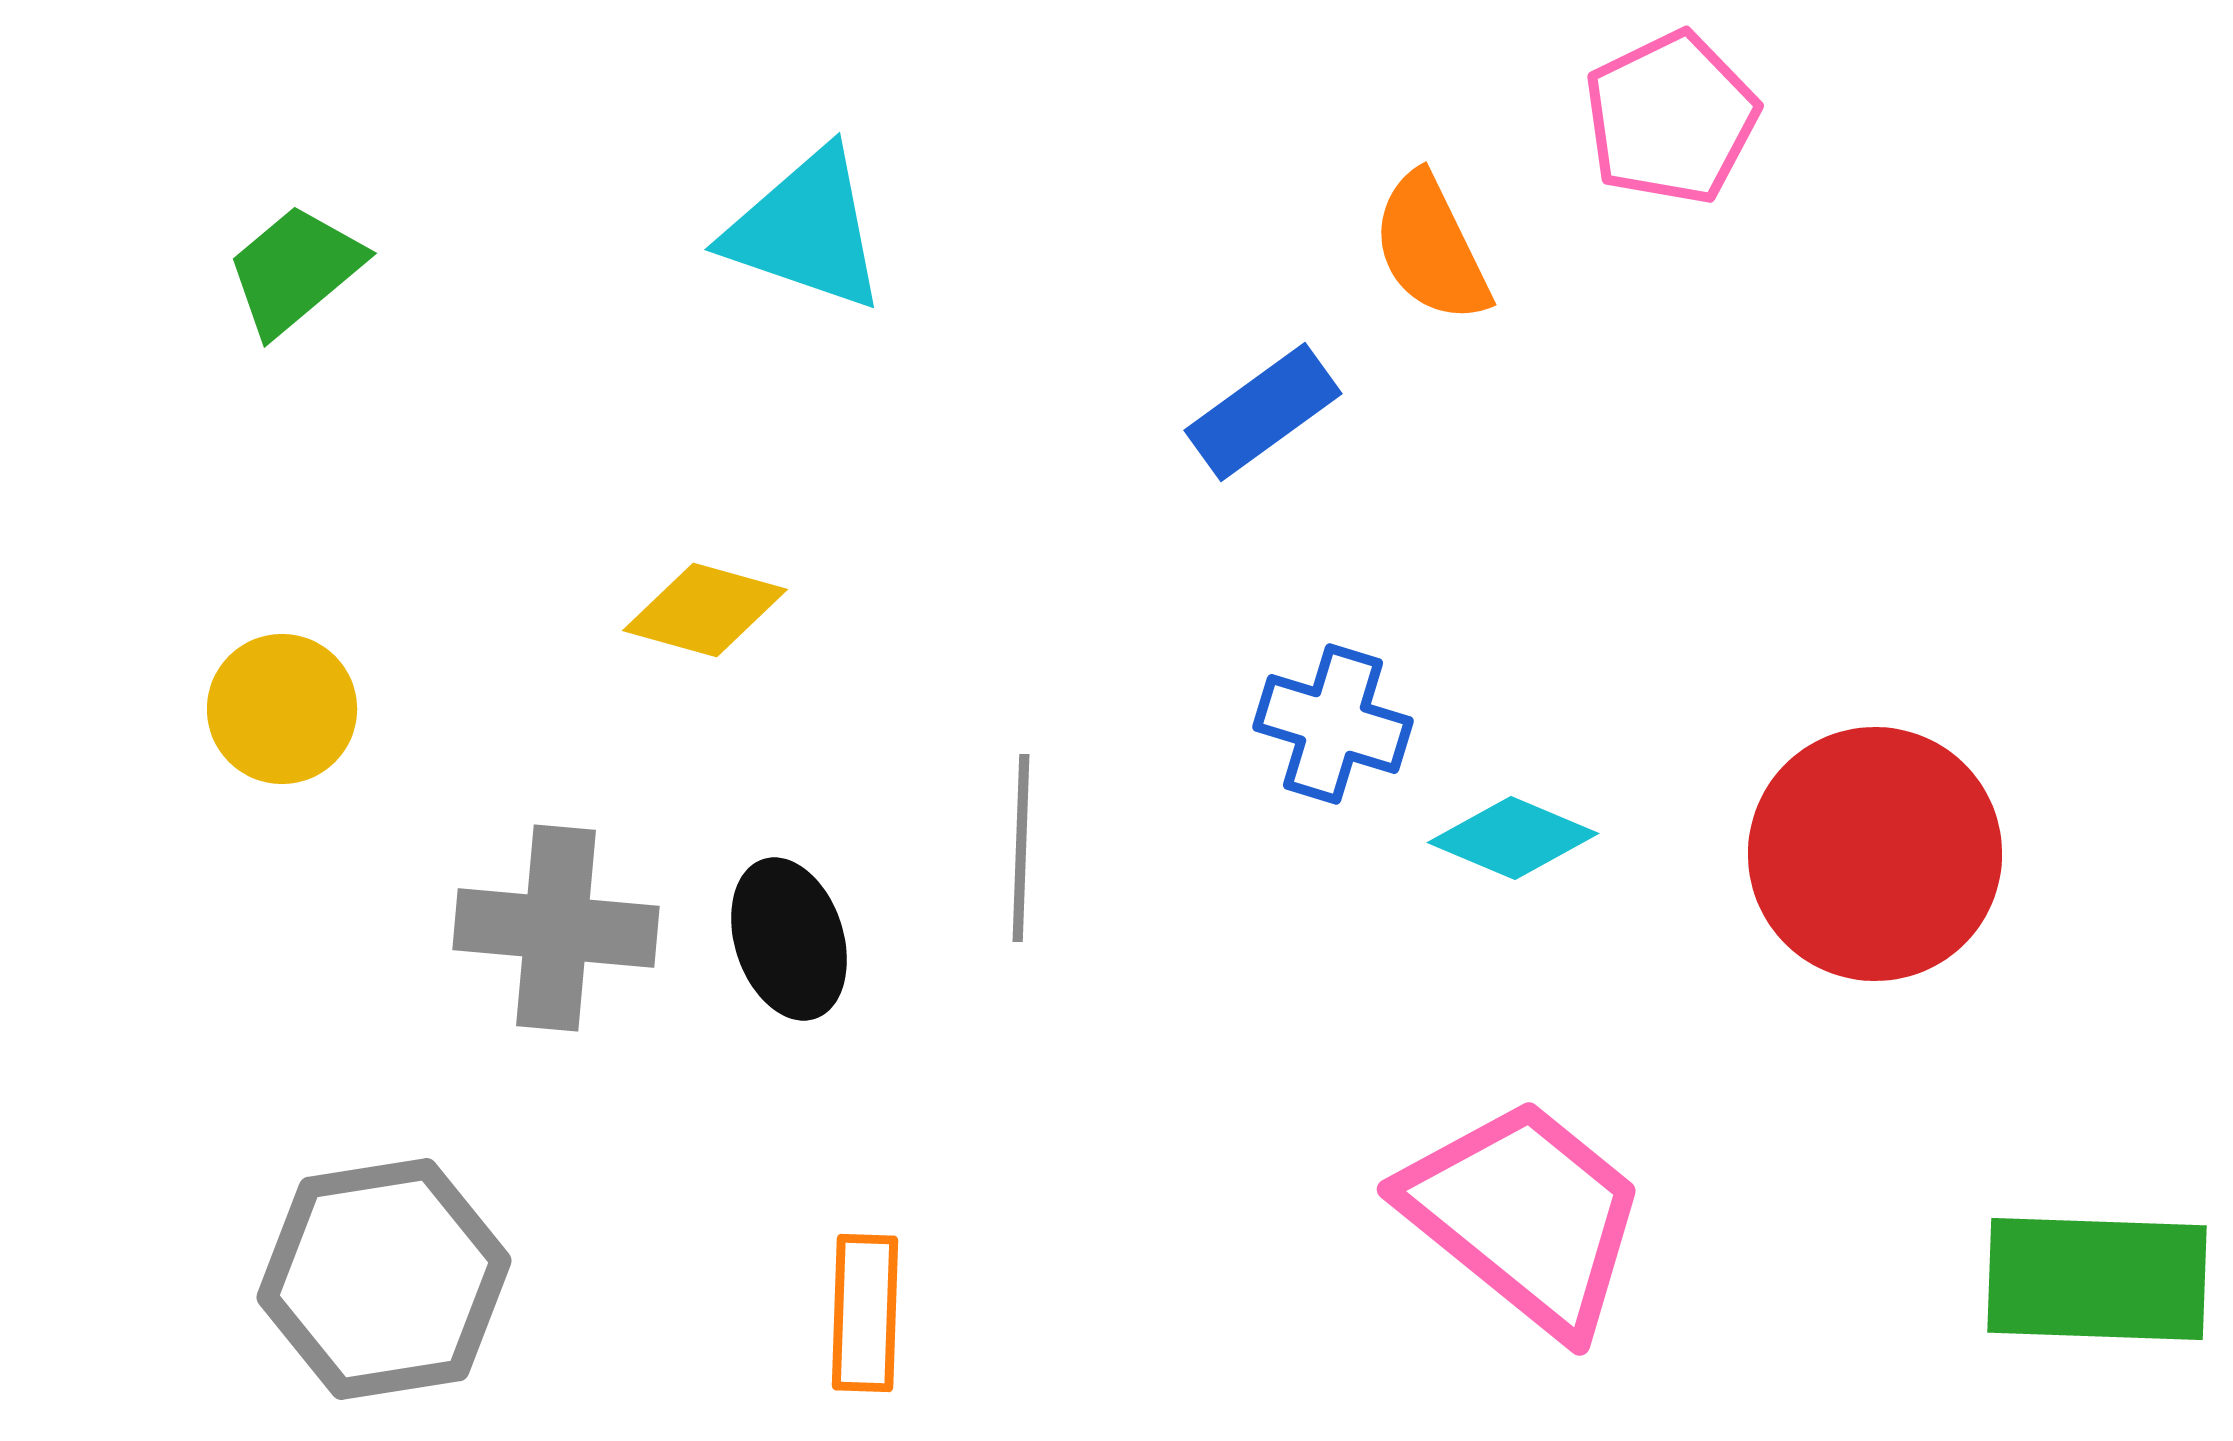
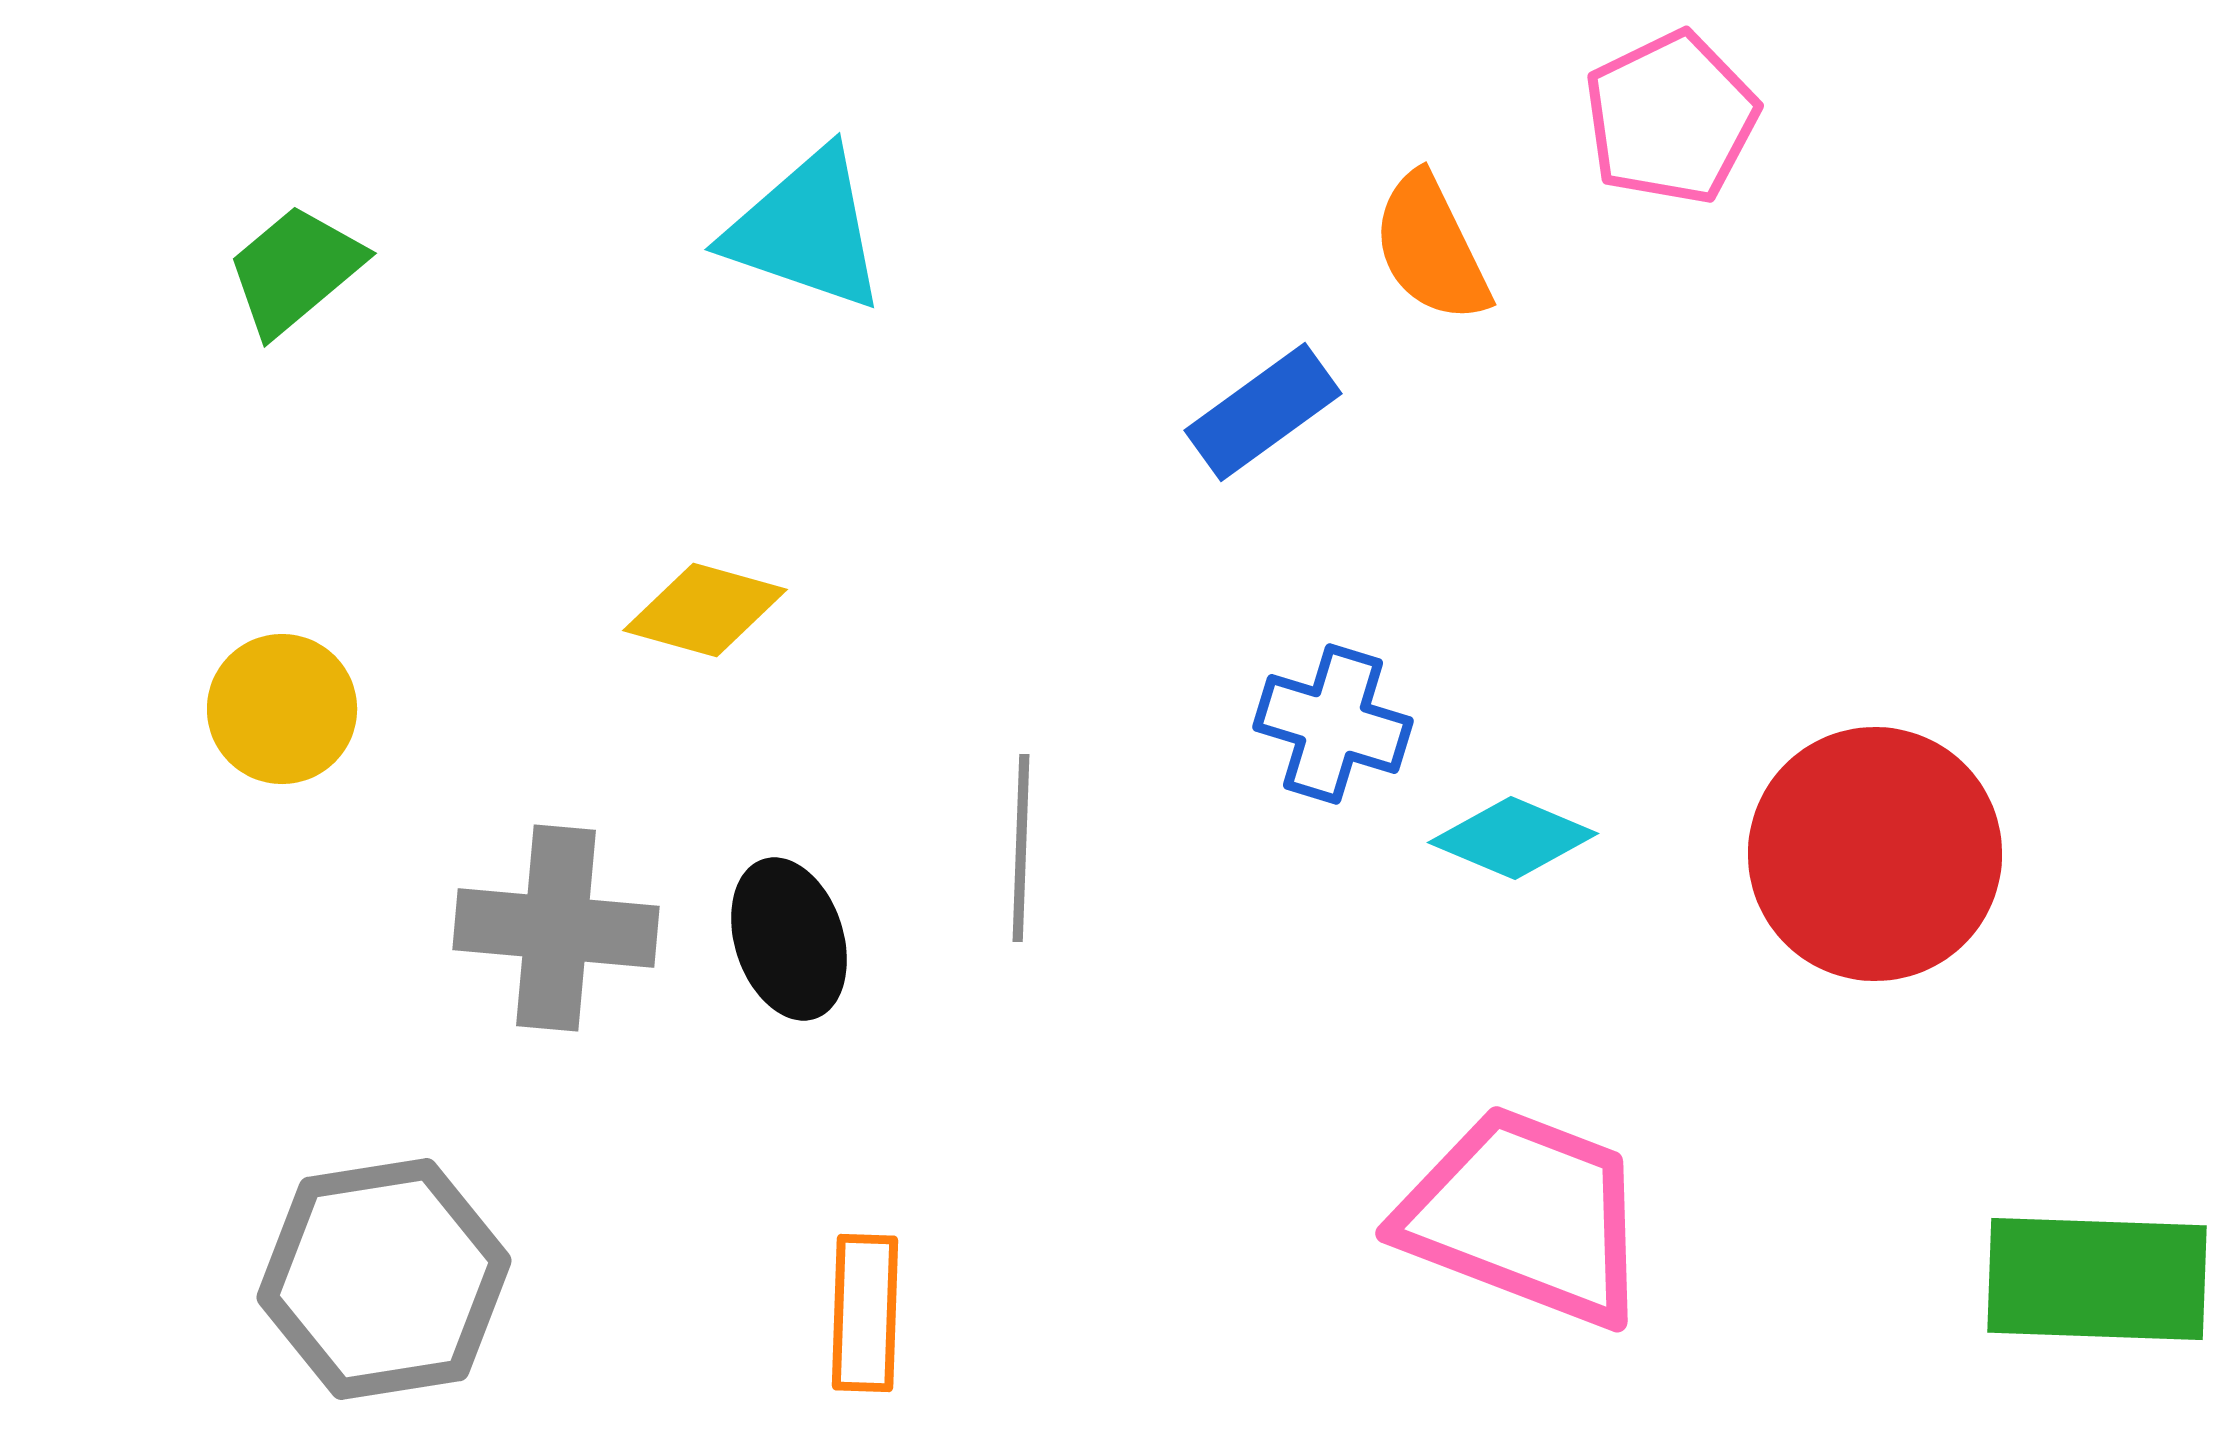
pink trapezoid: rotated 18 degrees counterclockwise
